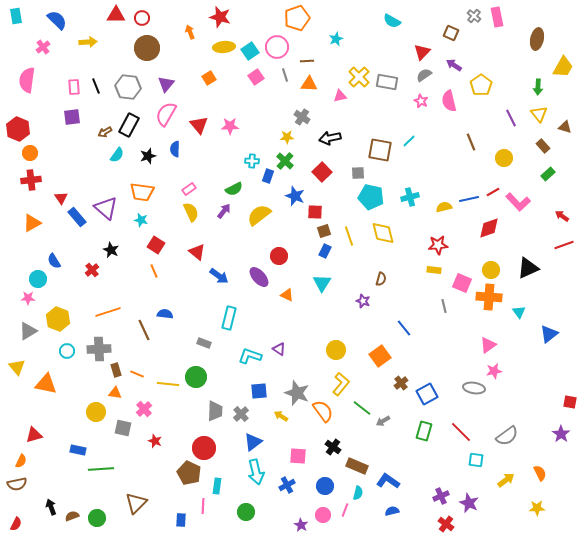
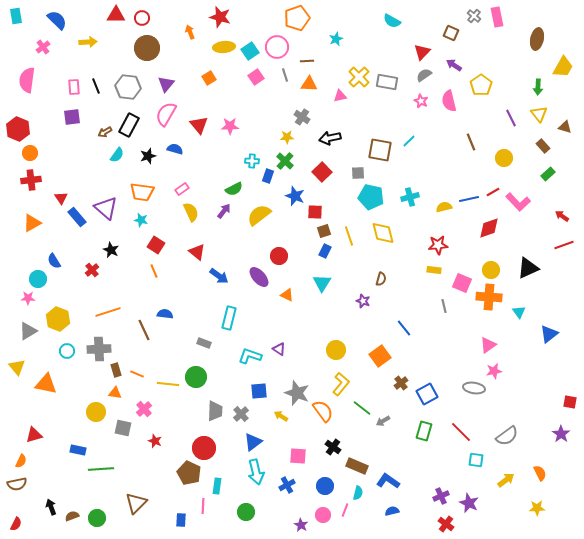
blue semicircle at (175, 149): rotated 105 degrees clockwise
pink rectangle at (189, 189): moved 7 px left
